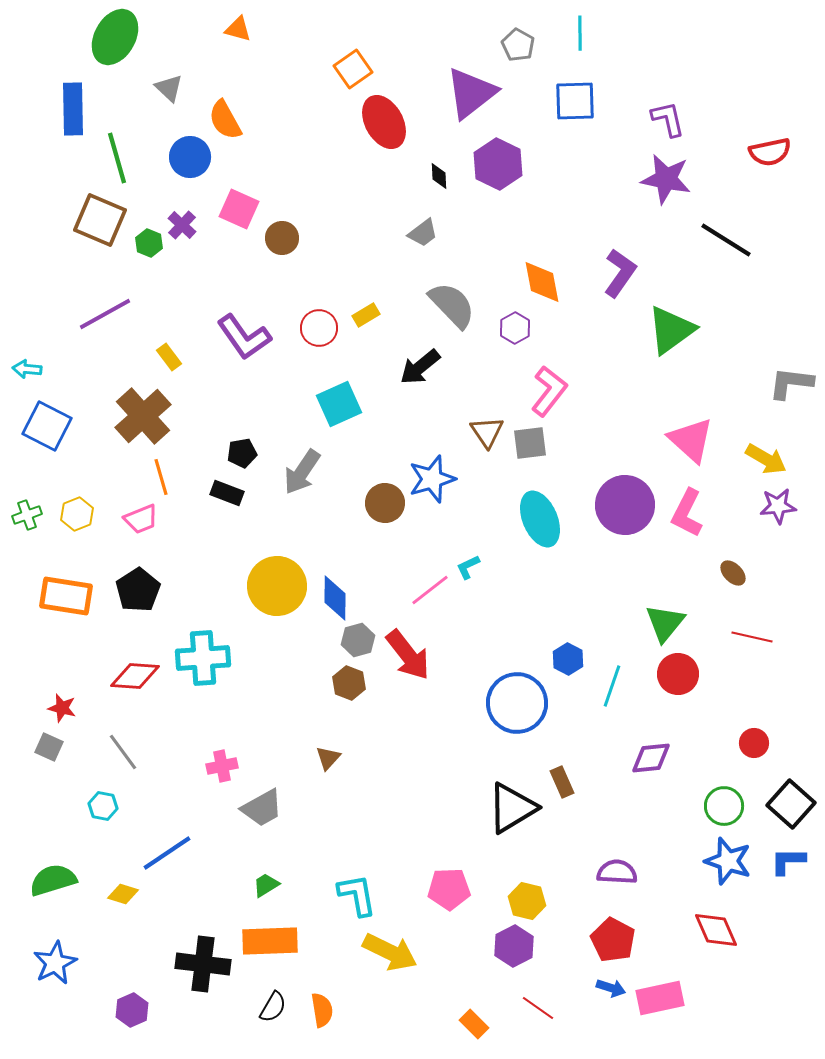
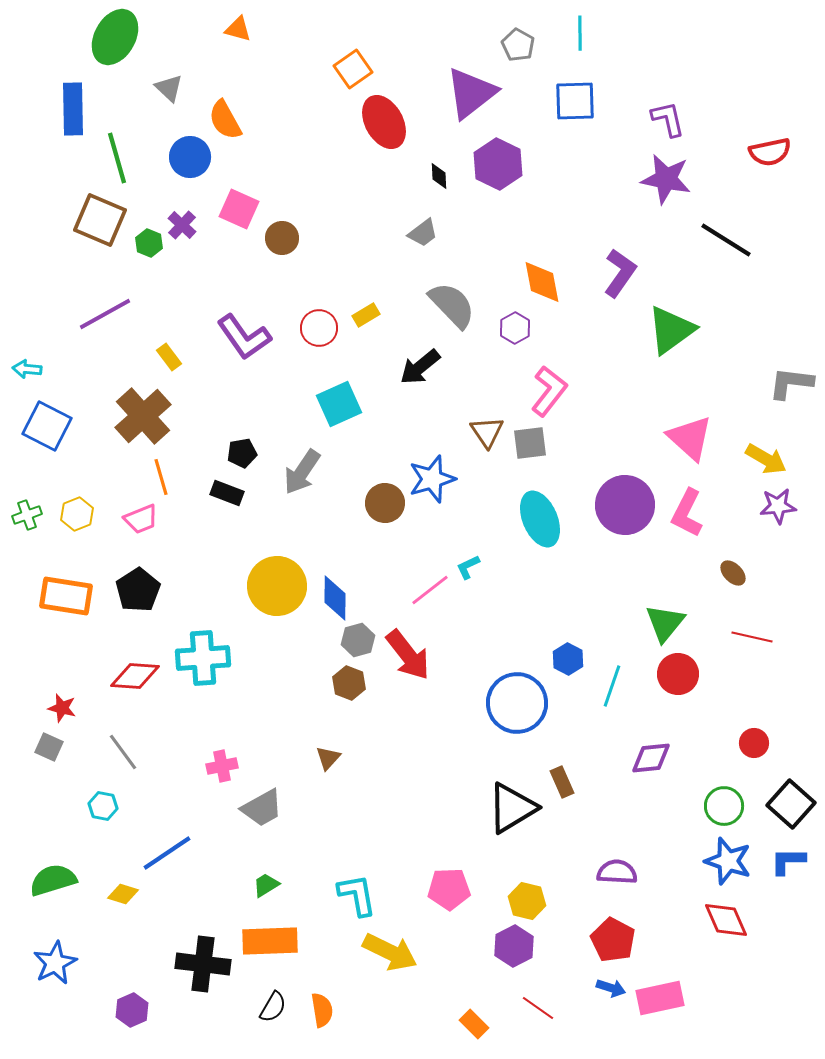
pink triangle at (691, 440): moved 1 px left, 2 px up
red diamond at (716, 930): moved 10 px right, 10 px up
